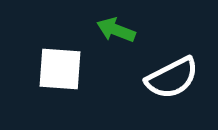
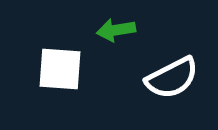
green arrow: rotated 30 degrees counterclockwise
